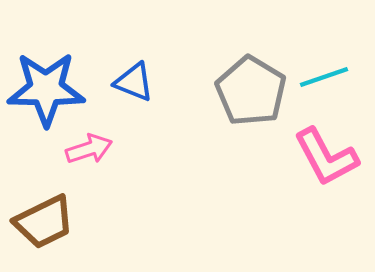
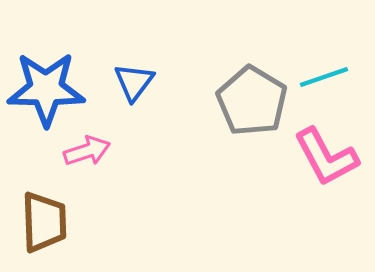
blue triangle: rotated 45 degrees clockwise
gray pentagon: moved 1 px right, 10 px down
pink arrow: moved 2 px left, 2 px down
brown trapezoid: rotated 66 degrees counterclockwise
